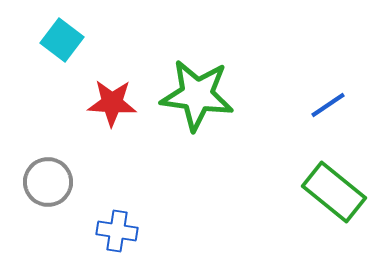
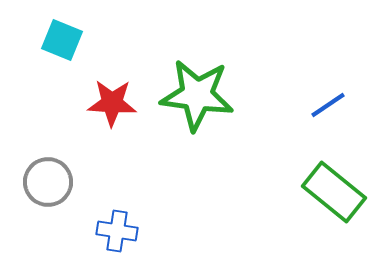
cyan square: rotated 15 degrees counterclockwise
